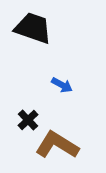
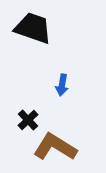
blue arrow: rotated 70 degrees clockwise
brown L-shape: moved 2 px left, 2 px down
